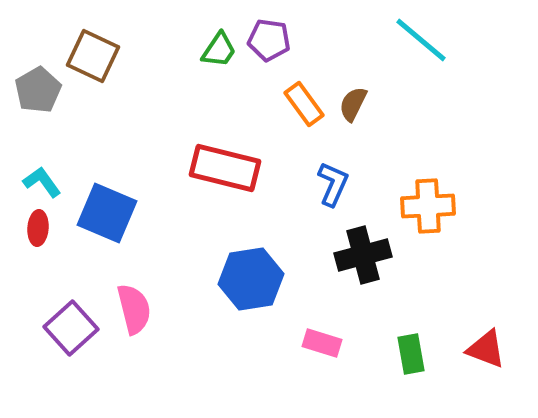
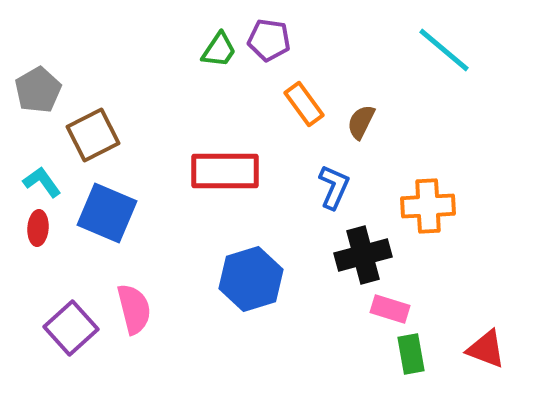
cyan line: moved 23 px right, 10 px down
brown square: moved 79 px down; rotated 38 degrees clockwise
brown semicircle: moved 8 px right, 18 px down
red rectangle: moved 3 px down; rotated 14 degrees counterclockwise
blue L-shape: moved 1 px right, 3 px down
blue hexagon: rotated 8 degrees counterclockwise
pink rectangle: moved 68 px right, 34 px up
